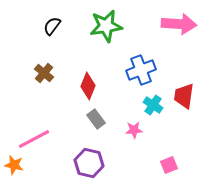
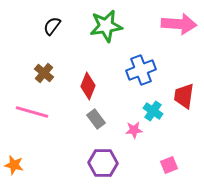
cyan cross: moved 6 px down
pink line: moved 2 px left, 27 px up; rotated 44 degrees clockwise
purple hexagon: moved 14 px right; rotated 12 degrees counterclockwise
